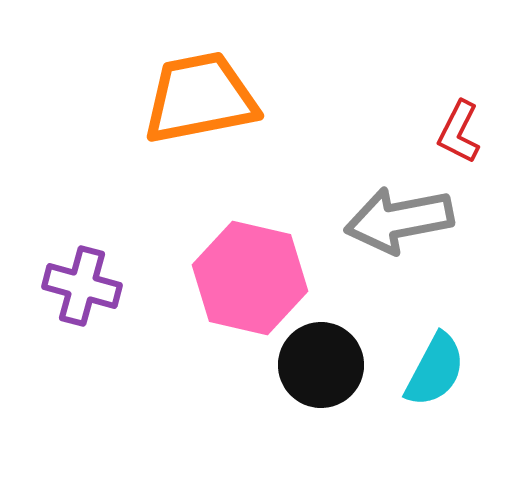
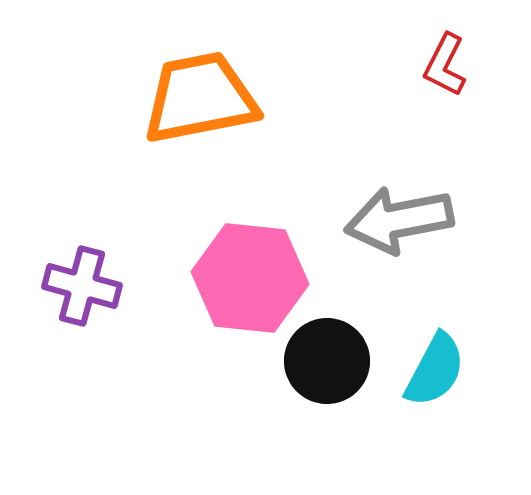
red L-shape: moved 14 px left, 67 px up
pink hexagon: rotated 7 degrees counterclockwise
black circle: moved 6 px right, 4 px up
